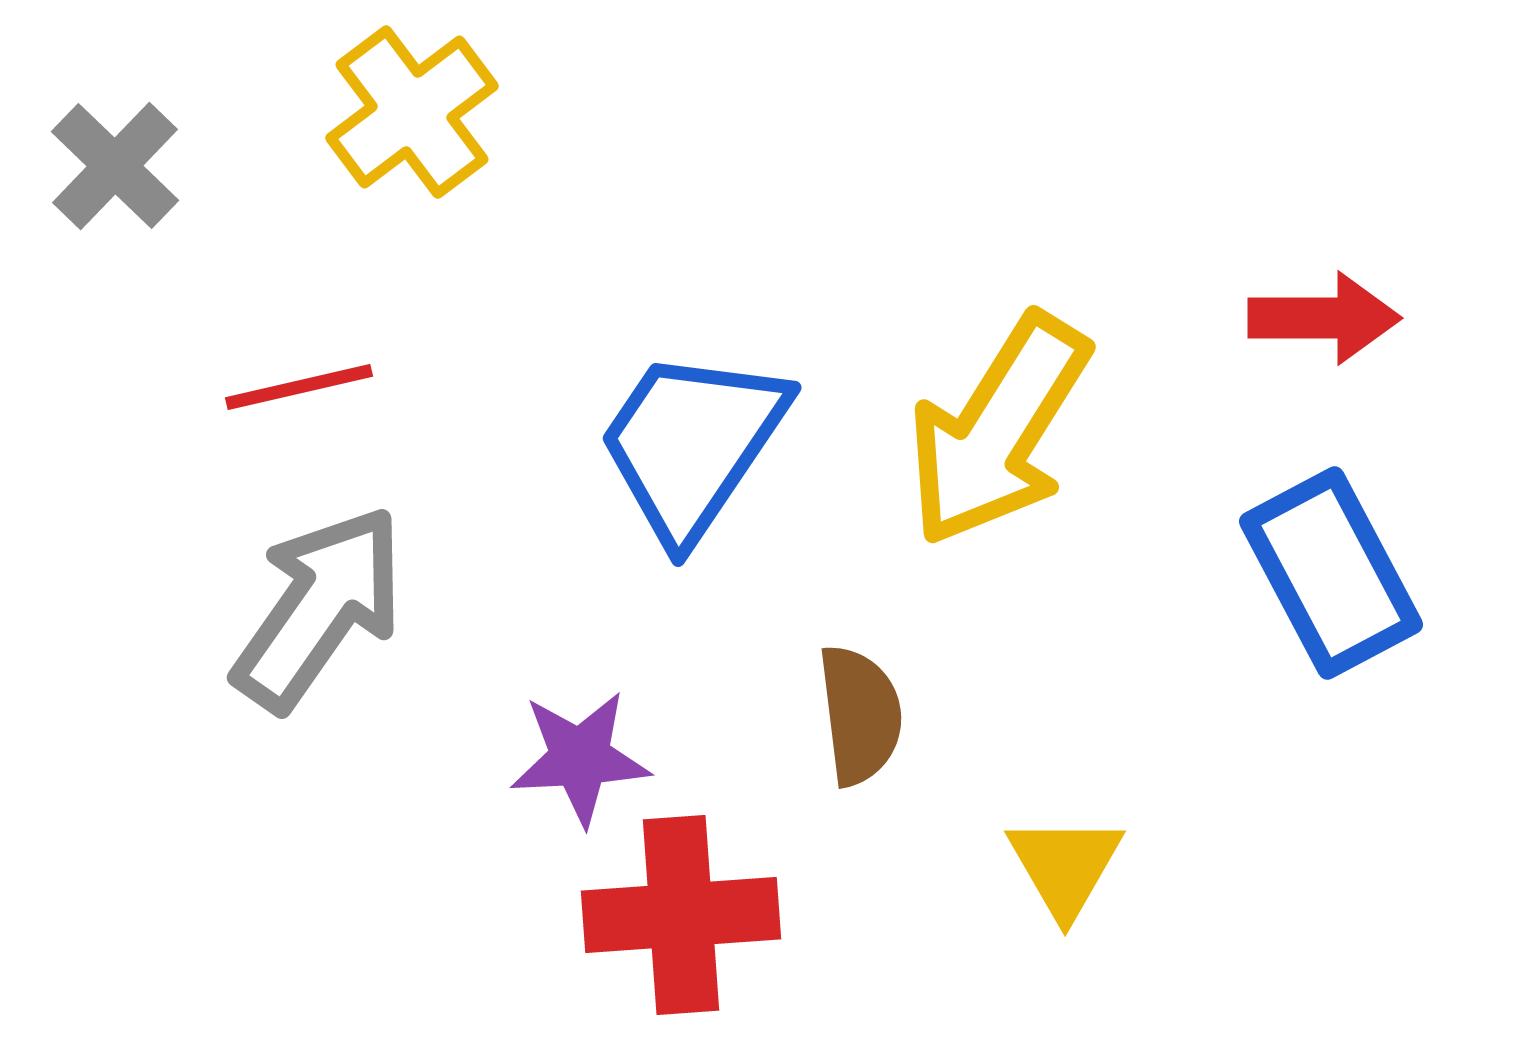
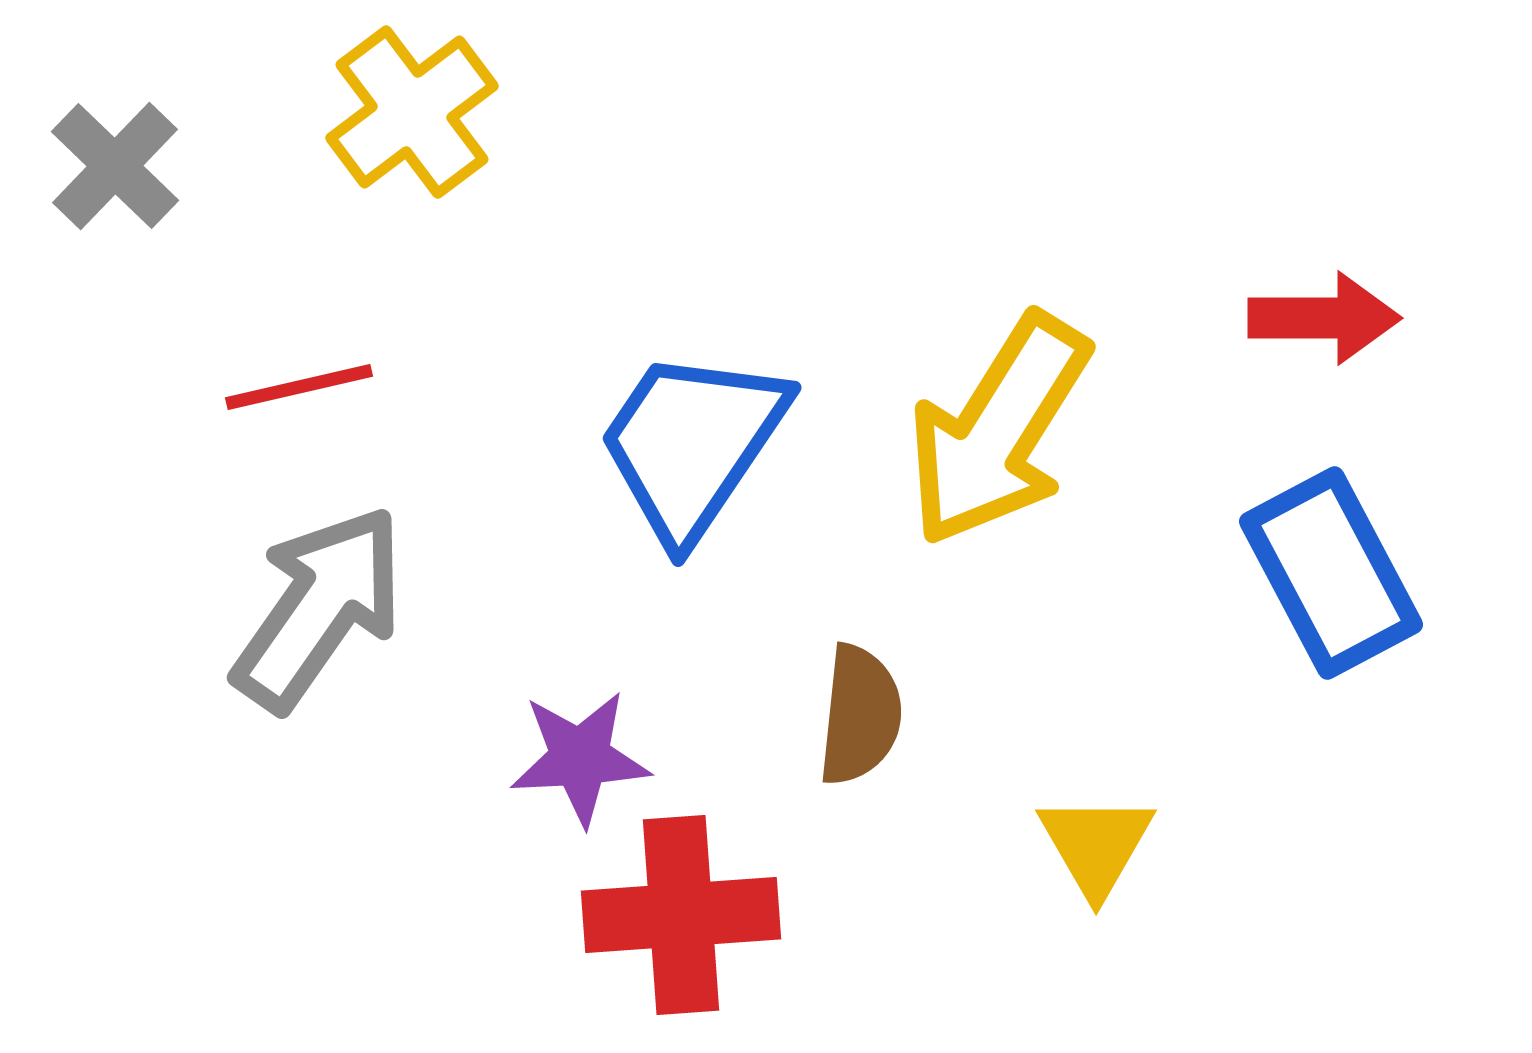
brown semicircle: rotated 13 degrees clockwise
yellow triangle: moved 31 px right, 21 px up
